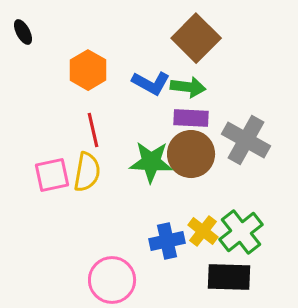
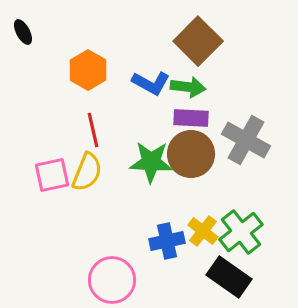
brown square: moved 2 px right, 3 px down
yellow semicircle: rotated 12 degrees clockwise
black rectangle: rotated 33 degrees clockwise
